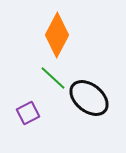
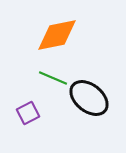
orange diamond: rotated 51 degrees clockwise
green line: rotated 20 degrees counterclockwise
